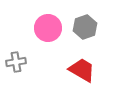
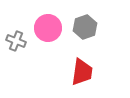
gray cross: moved 21 px up; rotated 30 degrees clockwise
red trapezoid: moved 2 px down; rotated 68 degrees clockwise
